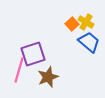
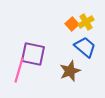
yellow cross: rotated 28 degrees clockwise
blue trapezoid: moved 4 px left, 5 px down
purple square: rotated 30 degrees clockwise
brown star: moved 22 px right, 6 px up
